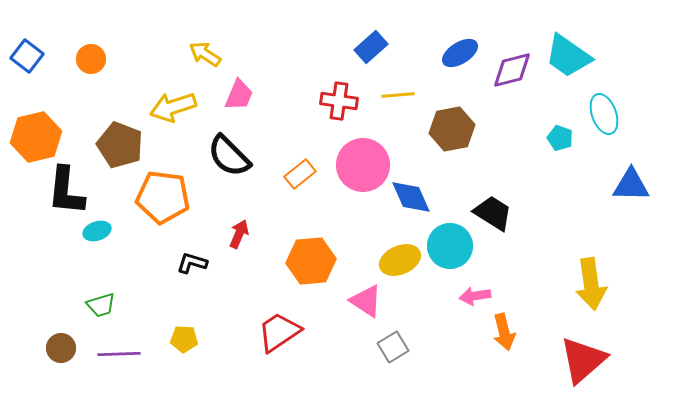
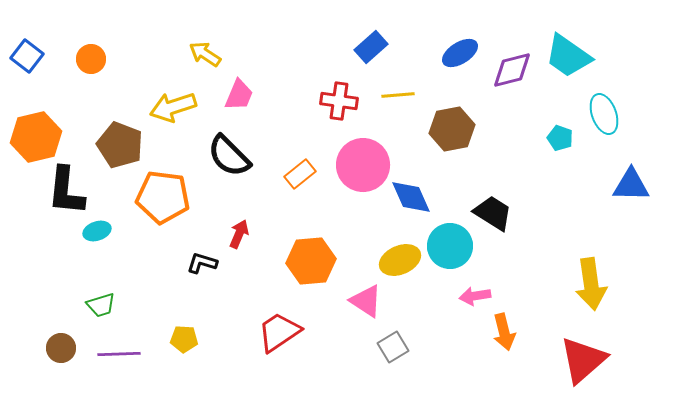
black L-shape at (192, 263): moved 10 px right
